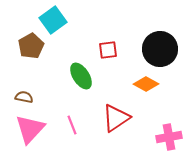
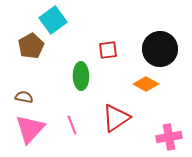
green ellipse: rotated 32 degrees clockwise
